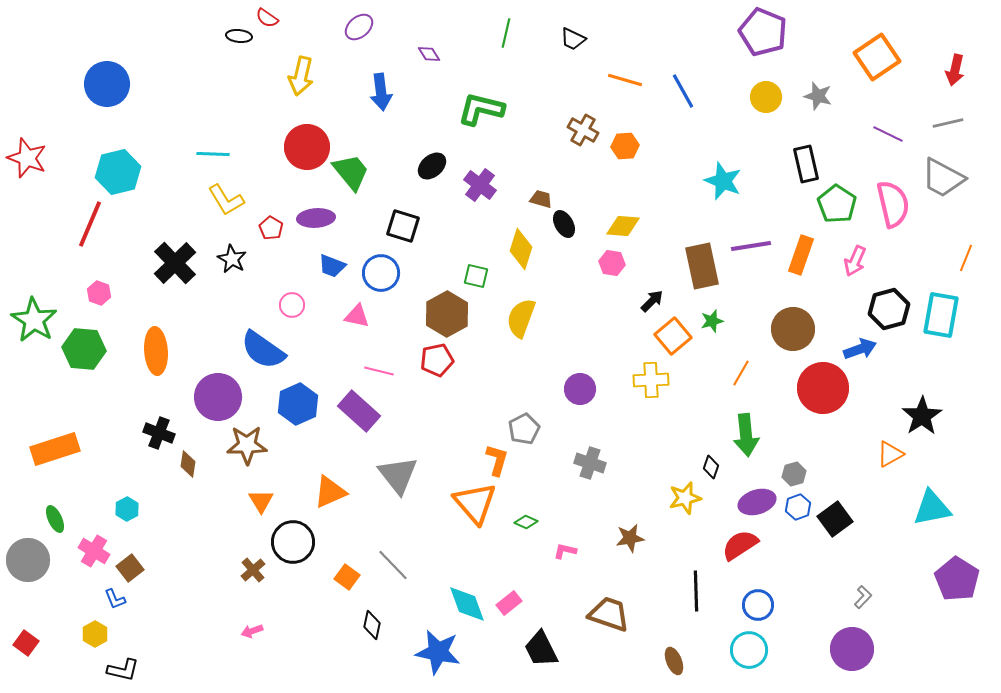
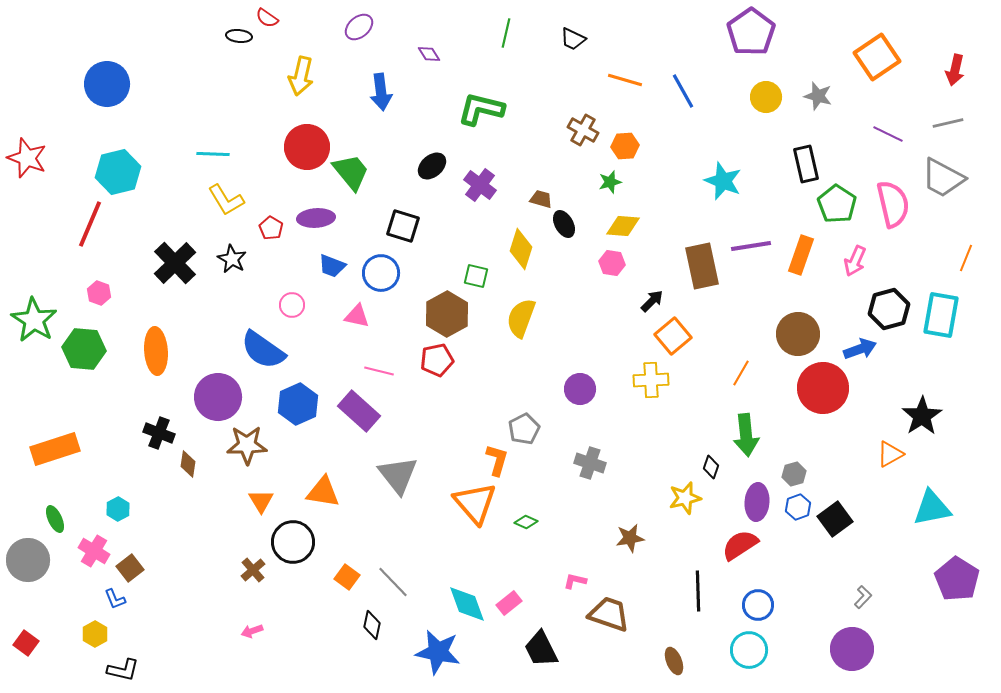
purple pentagon at (763, 32): moved 12 px left; rotated 15 degrees clockwise
green star at (712, 321): moved 102 px left, 139 px up
brown circle at (793, 329): moved 5 px right, 5 px down
orange triangle at (330, 492): moved 7 px left; rotated 33 degrees clockwise
purple ellipse at (757, 502): rotated 69 degrees counterclockwise
cyan hexagon at (127, 509): moved 9 px left
pink L-shape at (565, 551): moved 10 px right, 30 px down
gray line at (393, 565): moved 17 px down
black line at (696, 591): moved 2 px right
